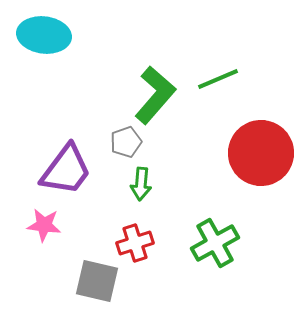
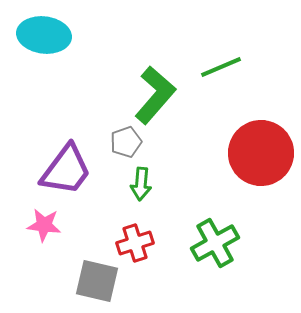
green line: moved 3 px right, 12 px up
